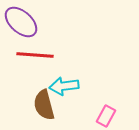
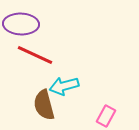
purple ellipse: moved 2 px down; rotated 40 degrees counterclockwise
red line: rotated 21 degrees clockwise
cyan arrow: rotated 8 degrees counterclockwise
